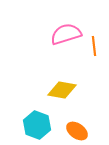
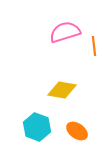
pink semicircle: moved 1 px left, 2 px up
cyan hexagon: moved 2 px down
